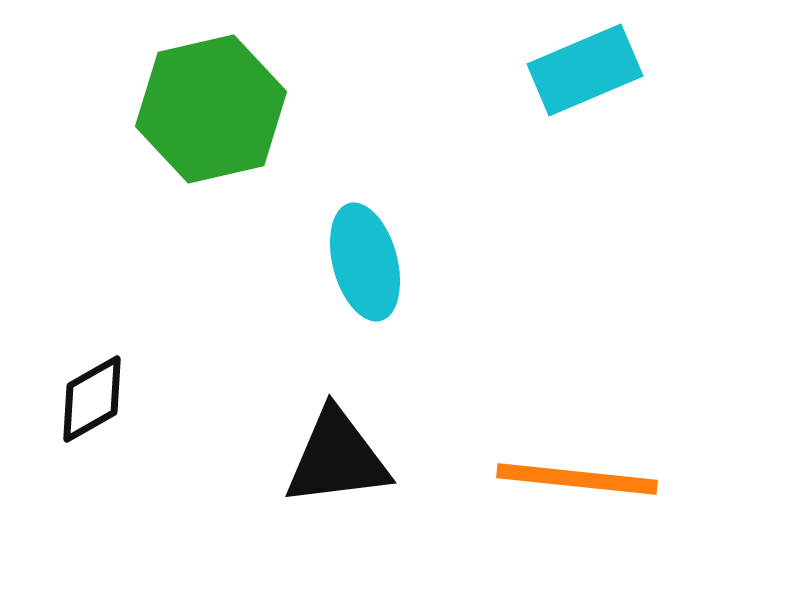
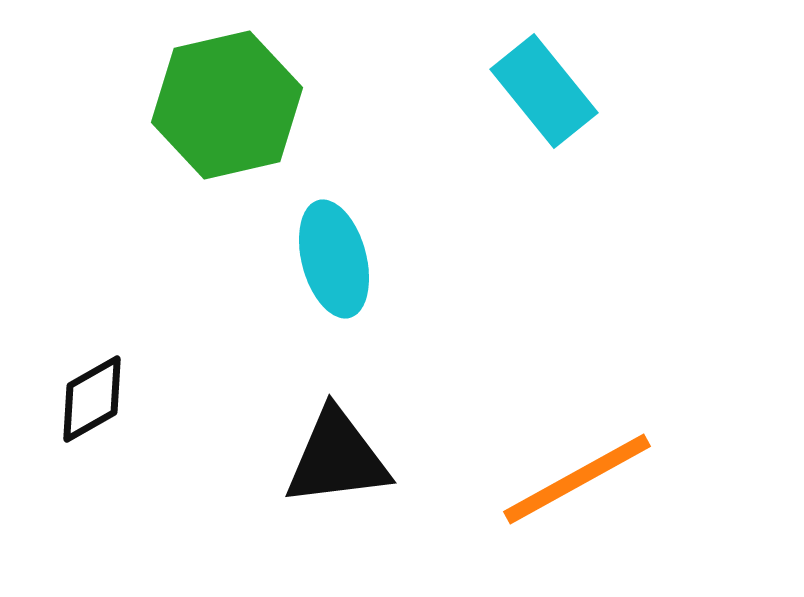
cyan rectangle: moved 41 px left, 21 px down; rotated 74 degrees clockwise
green hexagon: moved 16 px right, 4 px up
cyan ellipse: moved 31 px left, 3 px up
orange line: rotated 35 degrees counterclockwise
